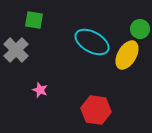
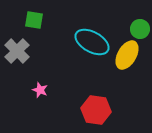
gray cross: moved 1 px right, 1 px down
